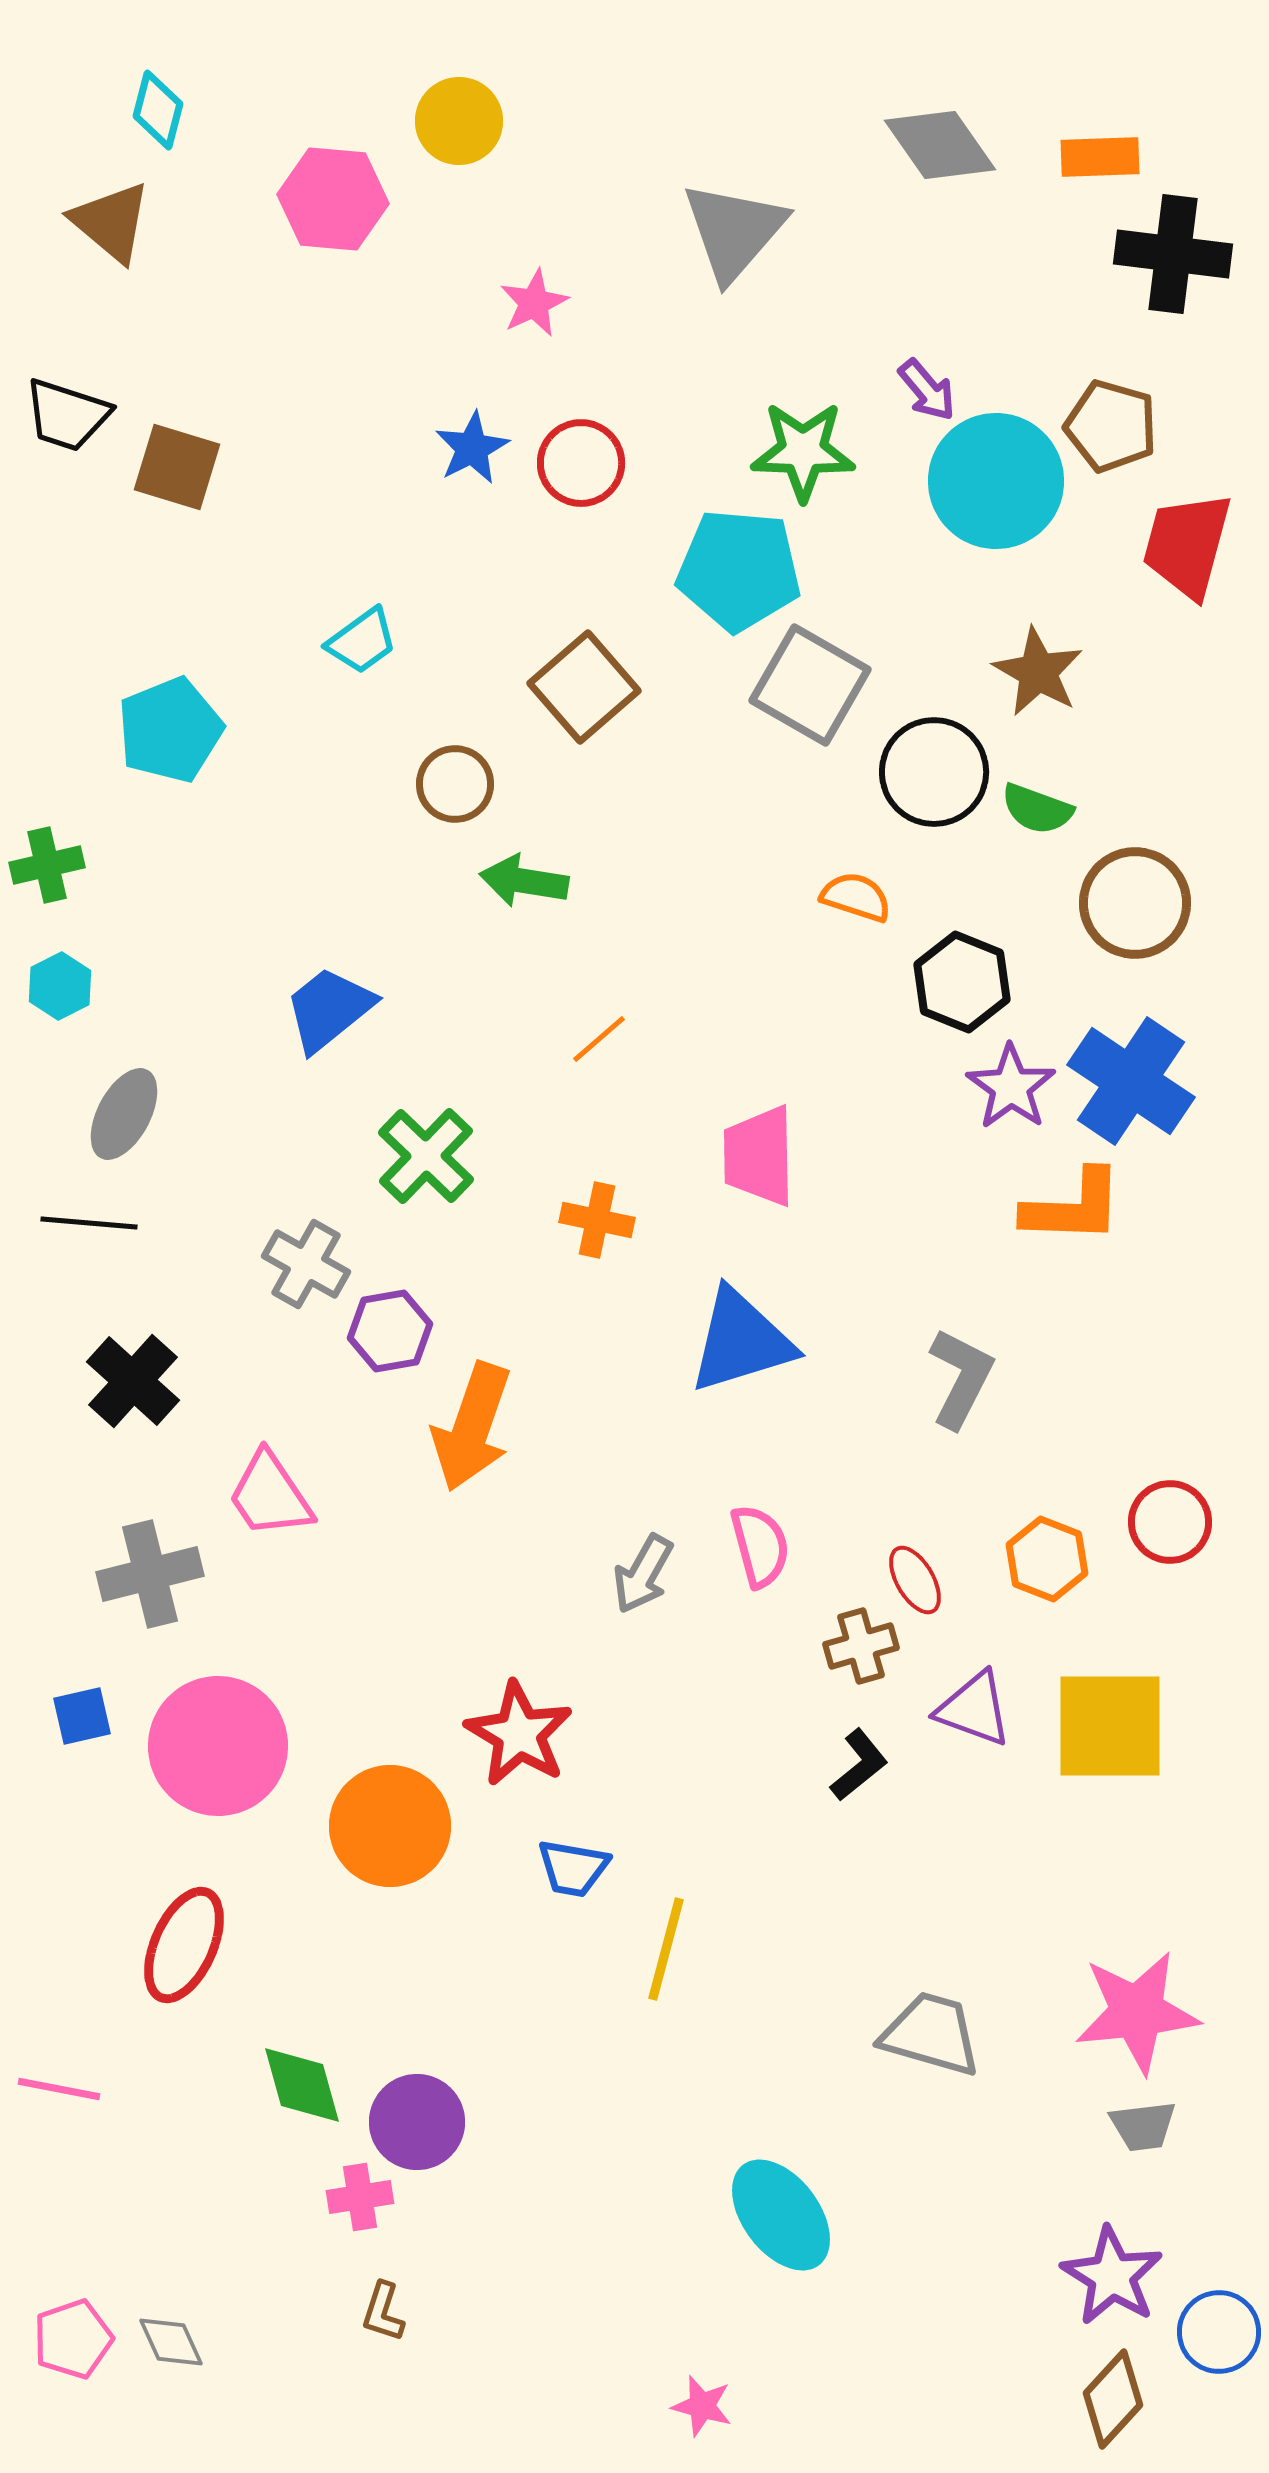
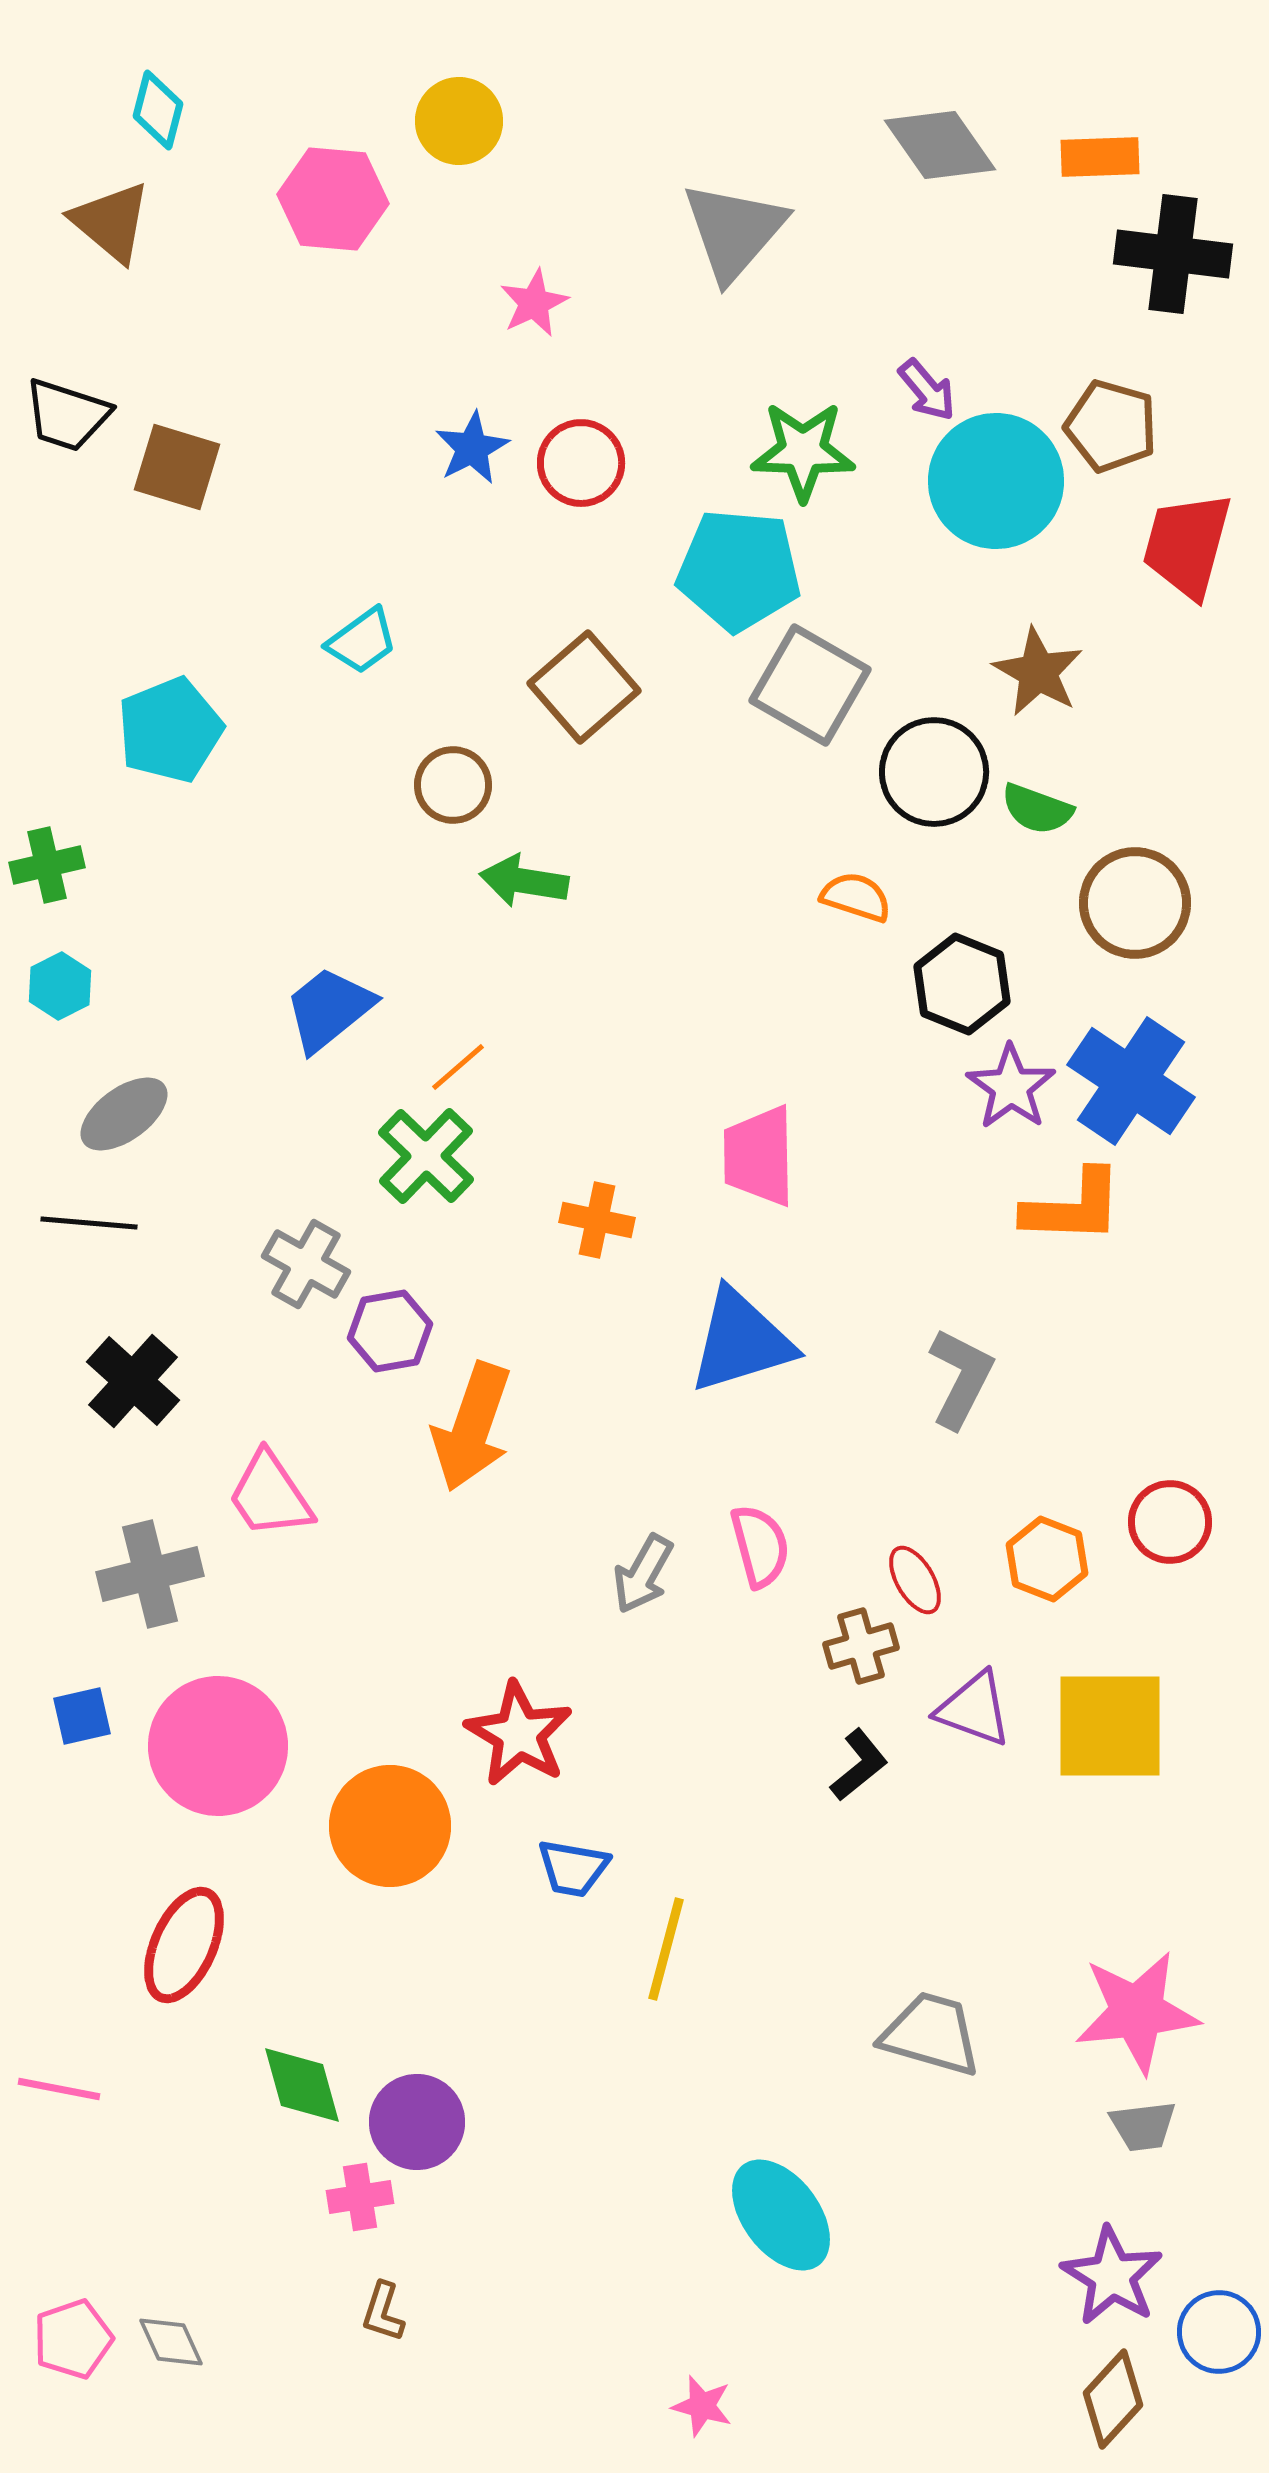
brown circle at (455, 784): moved 2 px left, 1 px down
black hexagon at (962, 982): moved 2 px down
orange line at (599, 1039): moved 141 px left, 28 px down
gray ellipse at (124, 1114): rotated 26 degrees clockwise
